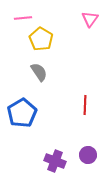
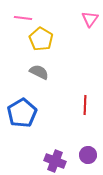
pink line: rotated 12 degrees clockwise
gray semicircle: rotated 30 degrees counterclockwise
